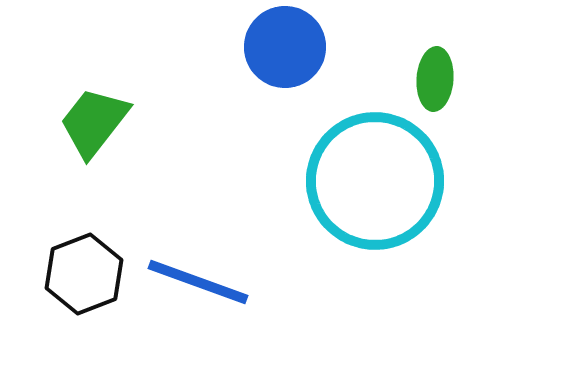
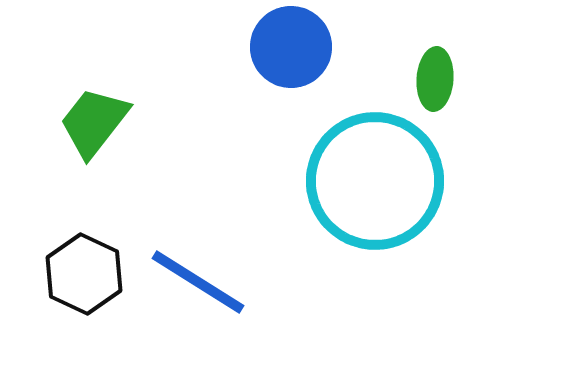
blue circle: moved 6 px right
black hexagon: rotated 14 degrees counterclockwise
blue line: rotated 12 degrees clockwise
